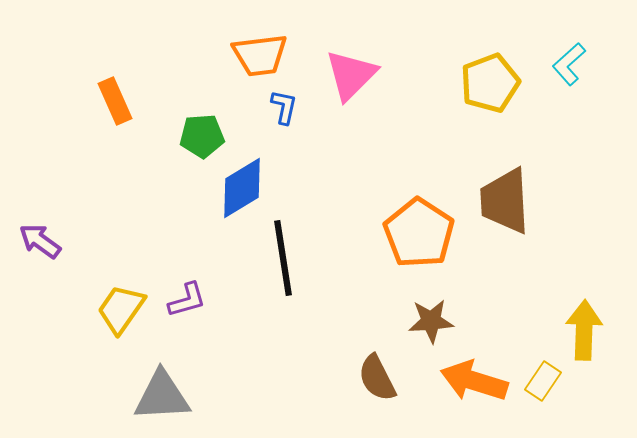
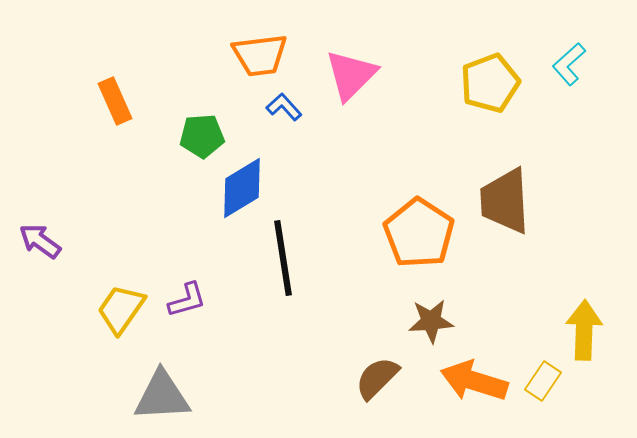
blue L-shape: rotated 54 degrees counterclockwise
brown semicircle: rotated 72 degrees clockwise
